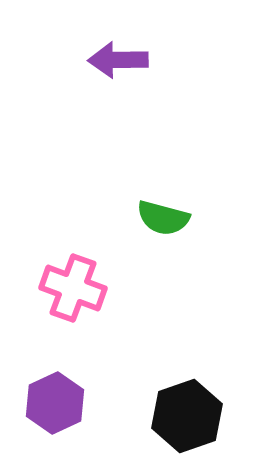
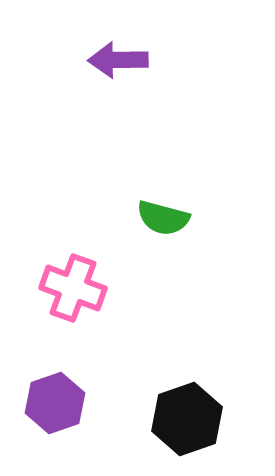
purple hexagon: rotated 6 degrees clockwise
black hexagon: moved 3 px down
